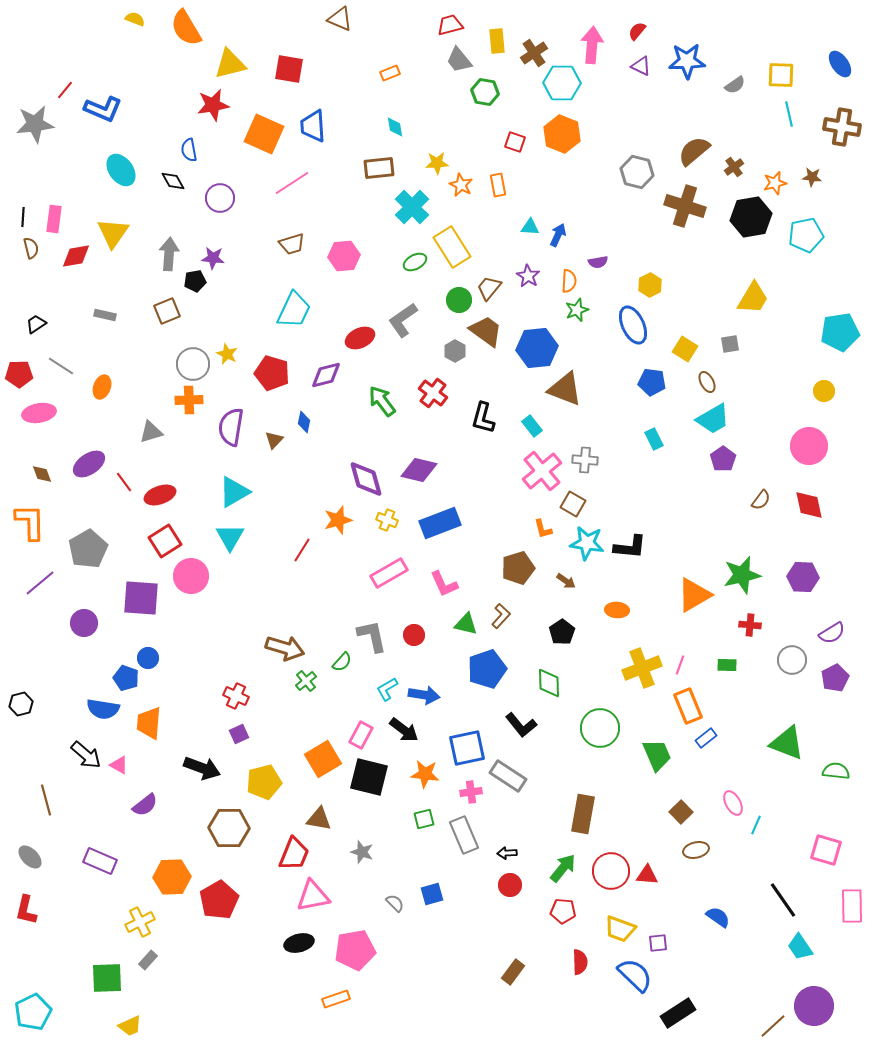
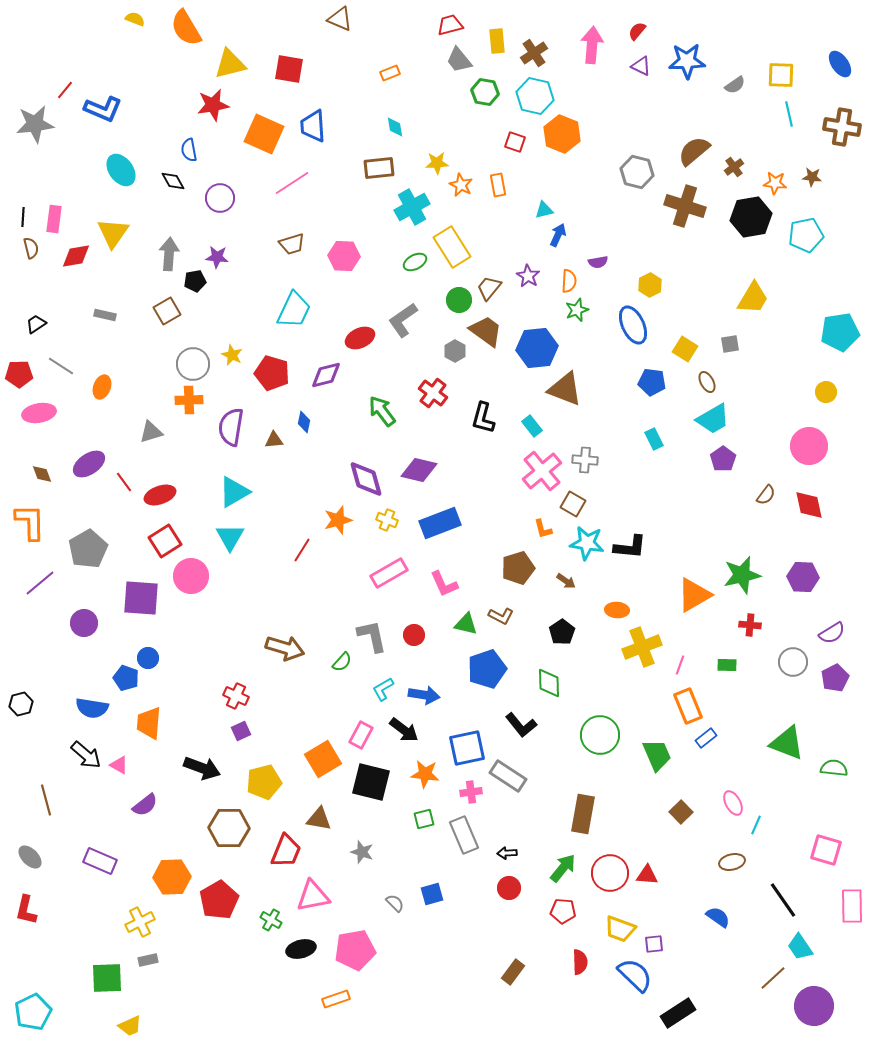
cyan hexagon at (562, 83): moved 27 px left, 13 px down; rotated 12 degrees clockwise
orange star at (775, 183): rotated 20 degrees clockwise
cyan cross at (412, 207): rotated 16 degrees clockwise
cyan triangle at (530, 227): moved 14 px right, 17 px up; rotated 18 degrees counterclockwise
pink hexagon at (344, 256): rotated 8 degrees clockwise
purple star at (213, 258): moved 4 px right, 1 px up
brown square at (167, 311): rotated 8 degrees counterclockwise
yellow star at (227, 354): moved 5 px right, 1 px down
yellow circle at (824, 391): moved 2 px right, 1 px down
green arrow at (382, 401): moved 10 px down
brown triangle at (274, 440): rotated 42 degrees clockwise
brown semicircle at (761, 500): moved 5 px right, 5 px up
brown L-shape at (501, 616): rotated 75 degrees clockwise
gray circle at (792, 660): moved 1 px right, 2 px down
yellow cross at (642, 668): moved 21 px up
green cross at (306, 681): moved 35 px left, 239 px down; rotated 20 degrees counterclockwise
cyan L-shape at (387, 689): moved 4 px left
blue semicircle at (103, 709): moved 11 px left, 1 px up
green circle at (600, 728): moved 7 px down
purple square at (239, 734): moved 2 px right, 3 px up
green semicircle at (836, 771): moved 2 px left, 3 px up
black square at (369, 777): moved 2 px right, 5 px down
brown ellipse at (696, 850): moved 36 px right, 12 px down
red trapezoid at (294, 854): moved 8 px left, 3 px up
red circle at (611, 871): moved 1 px left, 2 px down
red circle at (510, 885): moved 1 px left, 3 px down
black ellipse at (299, 943): moved 2 px right, 6 px down
purple square at (658, 943): moved 4 px left, 1 px down
gray rectangle at (148, 960): rotated 36 degrees clockwise
brown line at (773, 1026): moved 48 px up
